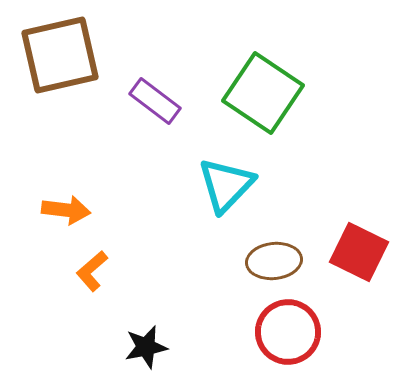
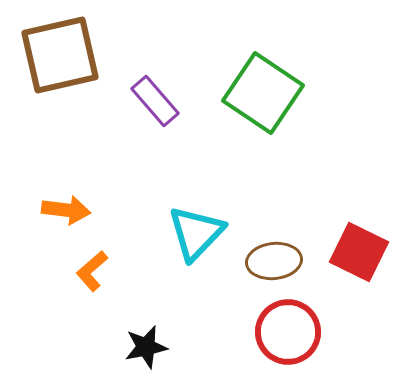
purple rectangle: rotated 12 degrees clockwise
cyan triangle: moved 30 px left, 48 px down
